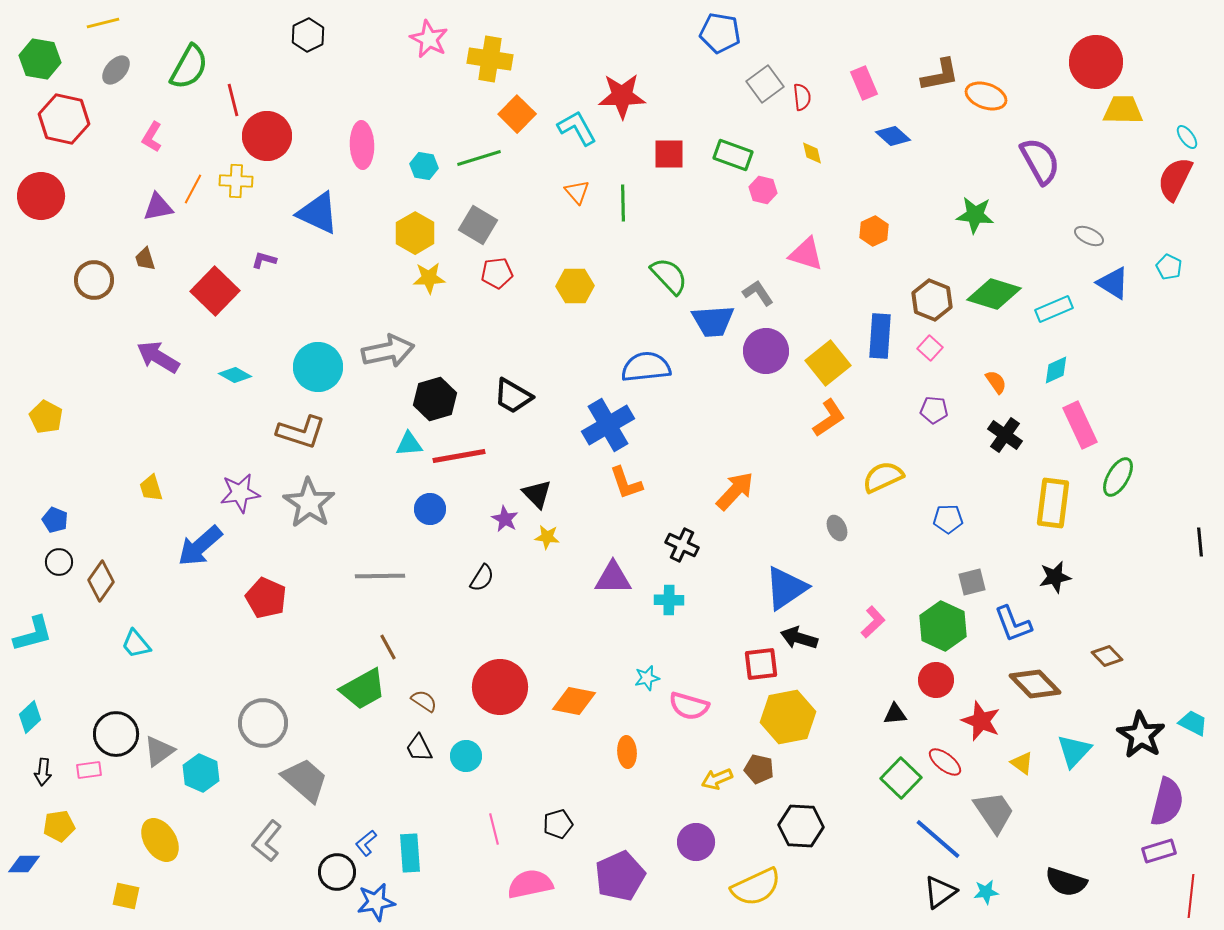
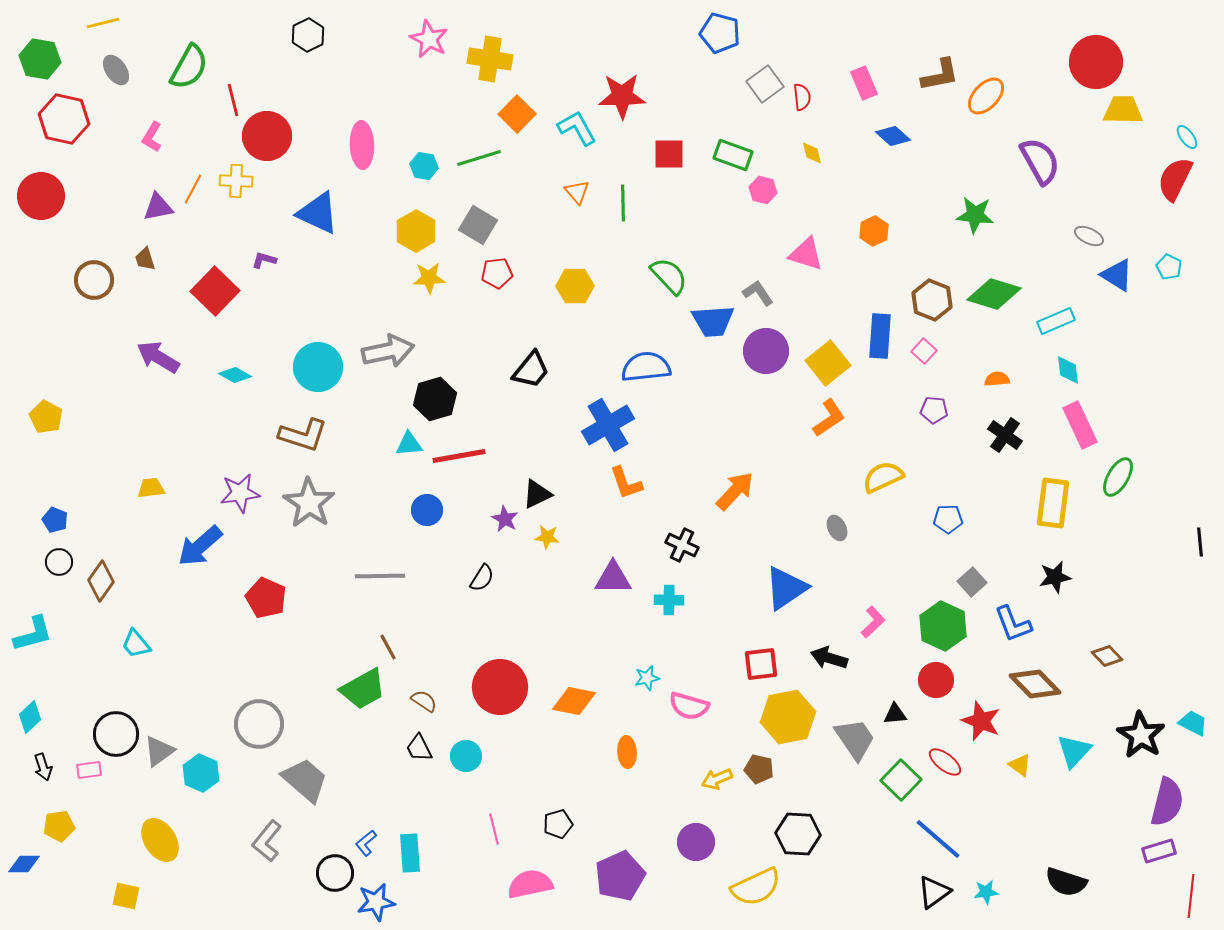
blue pentagon at (720, 33): rotated 6 degrees clockwise
gray ellipse at (116, 70): rotated 76 degrees counterclockwise
orange ellipse at (986, 96): rotated 66 degrees counterclockwise
yellow hexagon at (415, 233): moved 1 px right, 2 px up
blue triangle at (1113, 283): moved 4 px right, 8 px up
cyan rectangle at (1054, 309): moved 2 px right, 12 px down
pink square at (930, 348): moved 6 px left, 3 px down
cyan diamond at (1056, 370): moved 12 px right; rotated 72 degrees counterclockwise
orange semicircle at (996, 382): moved 1 px right, 3 px up; rotated 60 degrees counterclockwise
black trapezoid at (513, 396): moved 18 px right, 26 px up; rotated 81 degrees counterclockwise
brown L-shape at (301, 432): moved 2 px right, 3 px down
yellow trapezoid at (151, 488): rotated 100 degrees clockwise
black triangle at (537, 494): rotated 48 degrees clockwise
blue circle at (430, 509): moved 3 px left, 1 px down
gray square at (972, 582): rotated 28 degrees counterclockwise
black arrow at (799, 638): moved 30 px right, 20 px down
gray circle at (263, 723): moved 4 px left, 1 px down
yellow triangle at (1022, 763): moved 2 px left, 2 px down
black arrow at (43, 772): moved 5 px up; rotated 24 degrees counterclockwise
green square at (901, 778): moved 2 px down
gray trapezoid at (994, 812): moved 139 px left, 73 px up
black hexagon at (801, 826): moved 3 px left, 8 px down
black circle at (337, 872): moved 2 px left, 1 px down
black triangle at (940, 892): moved 6 px left
